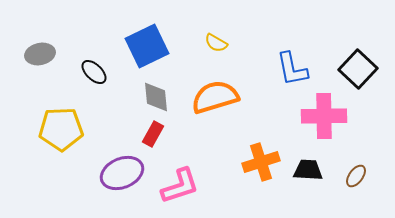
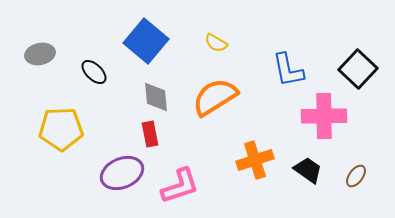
blue square: moved 1 px left, 5 px up; rotated 24 degrees counterclockwise
blue L-shape: moved 4 px left, 1 px down
orange semicircle: rotated 15 degrees counterclockwise
red rectangle: moved 3 px left; rotated 40 degrees counterclockwise
orange cross: moved 6 px left, 2 px up
black trapezoid: rotated 32 degrees clockwise
